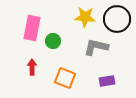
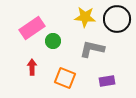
pink rectangle: rotated 45 degrees clockwise
gray L-shape: moved 4 px left, 2 px down
